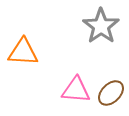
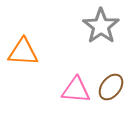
brown ellipse: moved 6 px up; rotated 8 degrees counterclockwise
